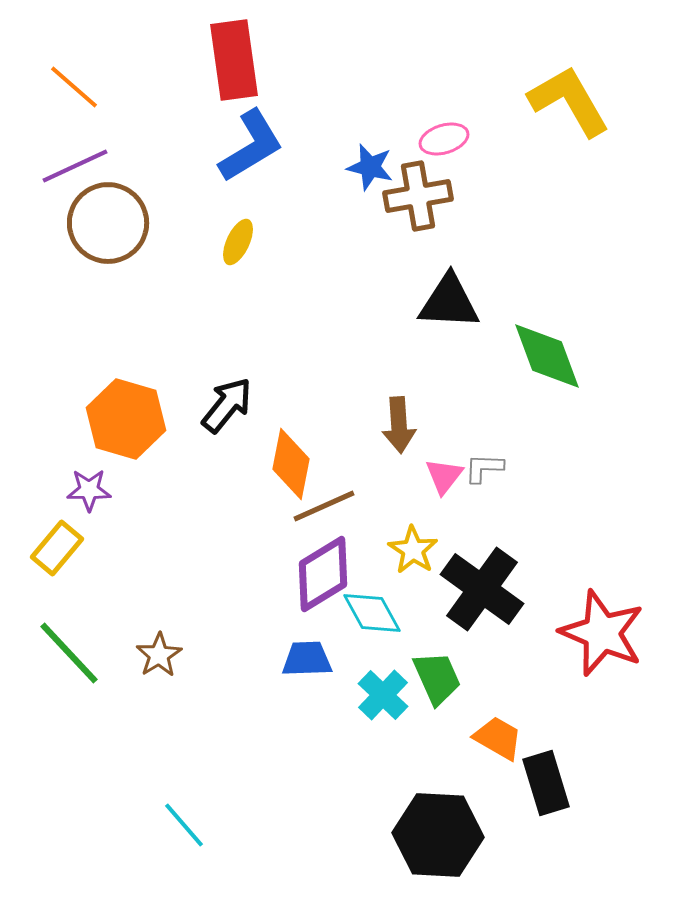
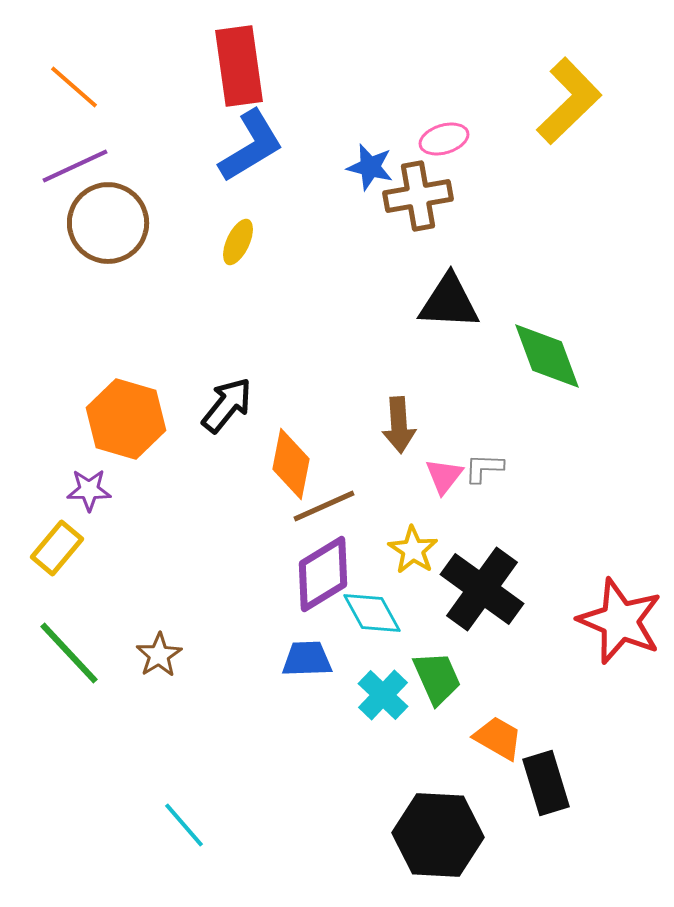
red rectangle: moved 5 px right, 6 px down
yellow L-shape: rotated 76 degrees clockwise
red star: moved 18 px right, 12 px up
